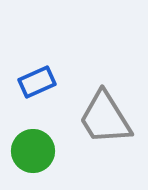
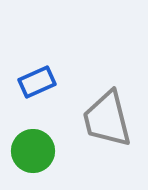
gray trapezoid: moved 2 px right, 1 px down; rotated 18 degrees clockwise
